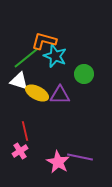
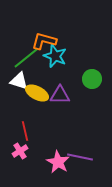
green circle: moved 8 px right, 5 px down
